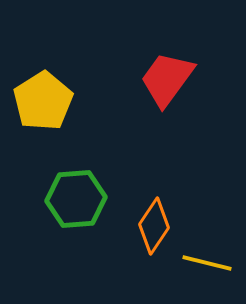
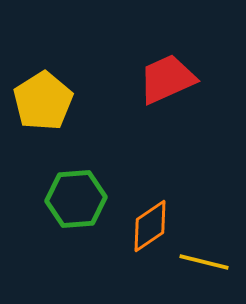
red trapezoid: rotated 30 degrees clockwise
orange diamond: moved 4 px left; rotated 22 degrees clockwise
yellow line: moved 3 px left, 1 px up
